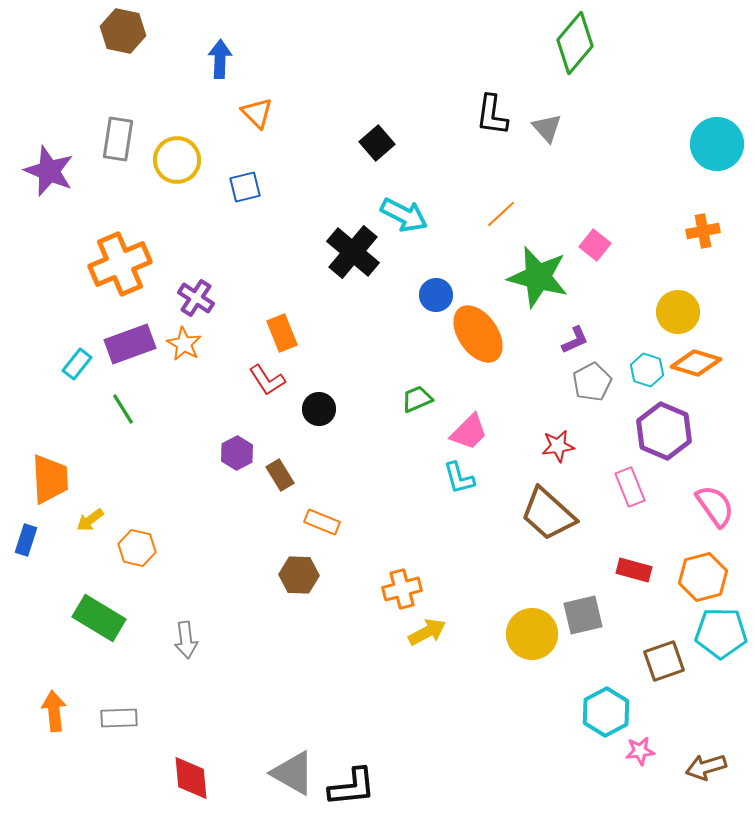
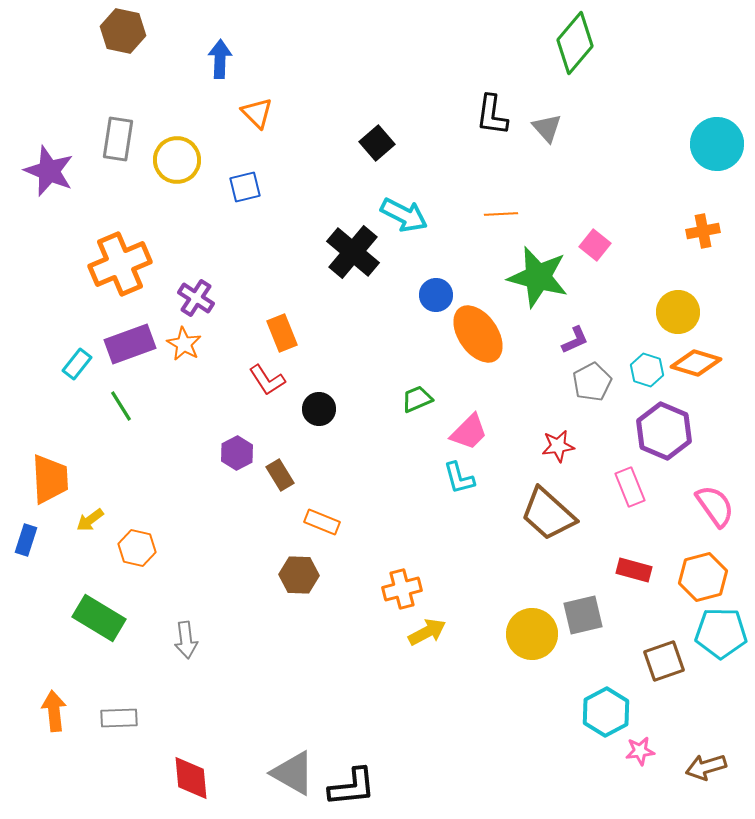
orange line at (501, 214): rotated 40 degrees clockwise
green line at (123, 409): moved 2 px left, 3 px up
